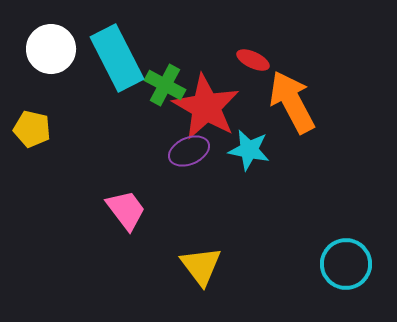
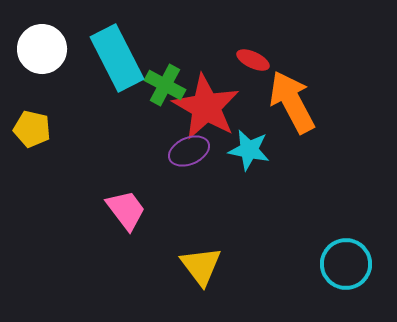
white circle: moved 9 px left
